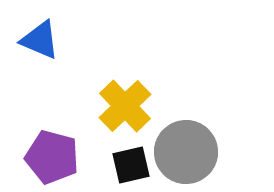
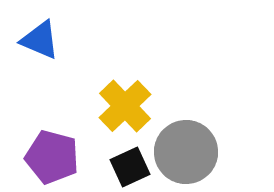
black square: moved 1 px left, 2 px down; rotated 12 degrees counterclockwise
